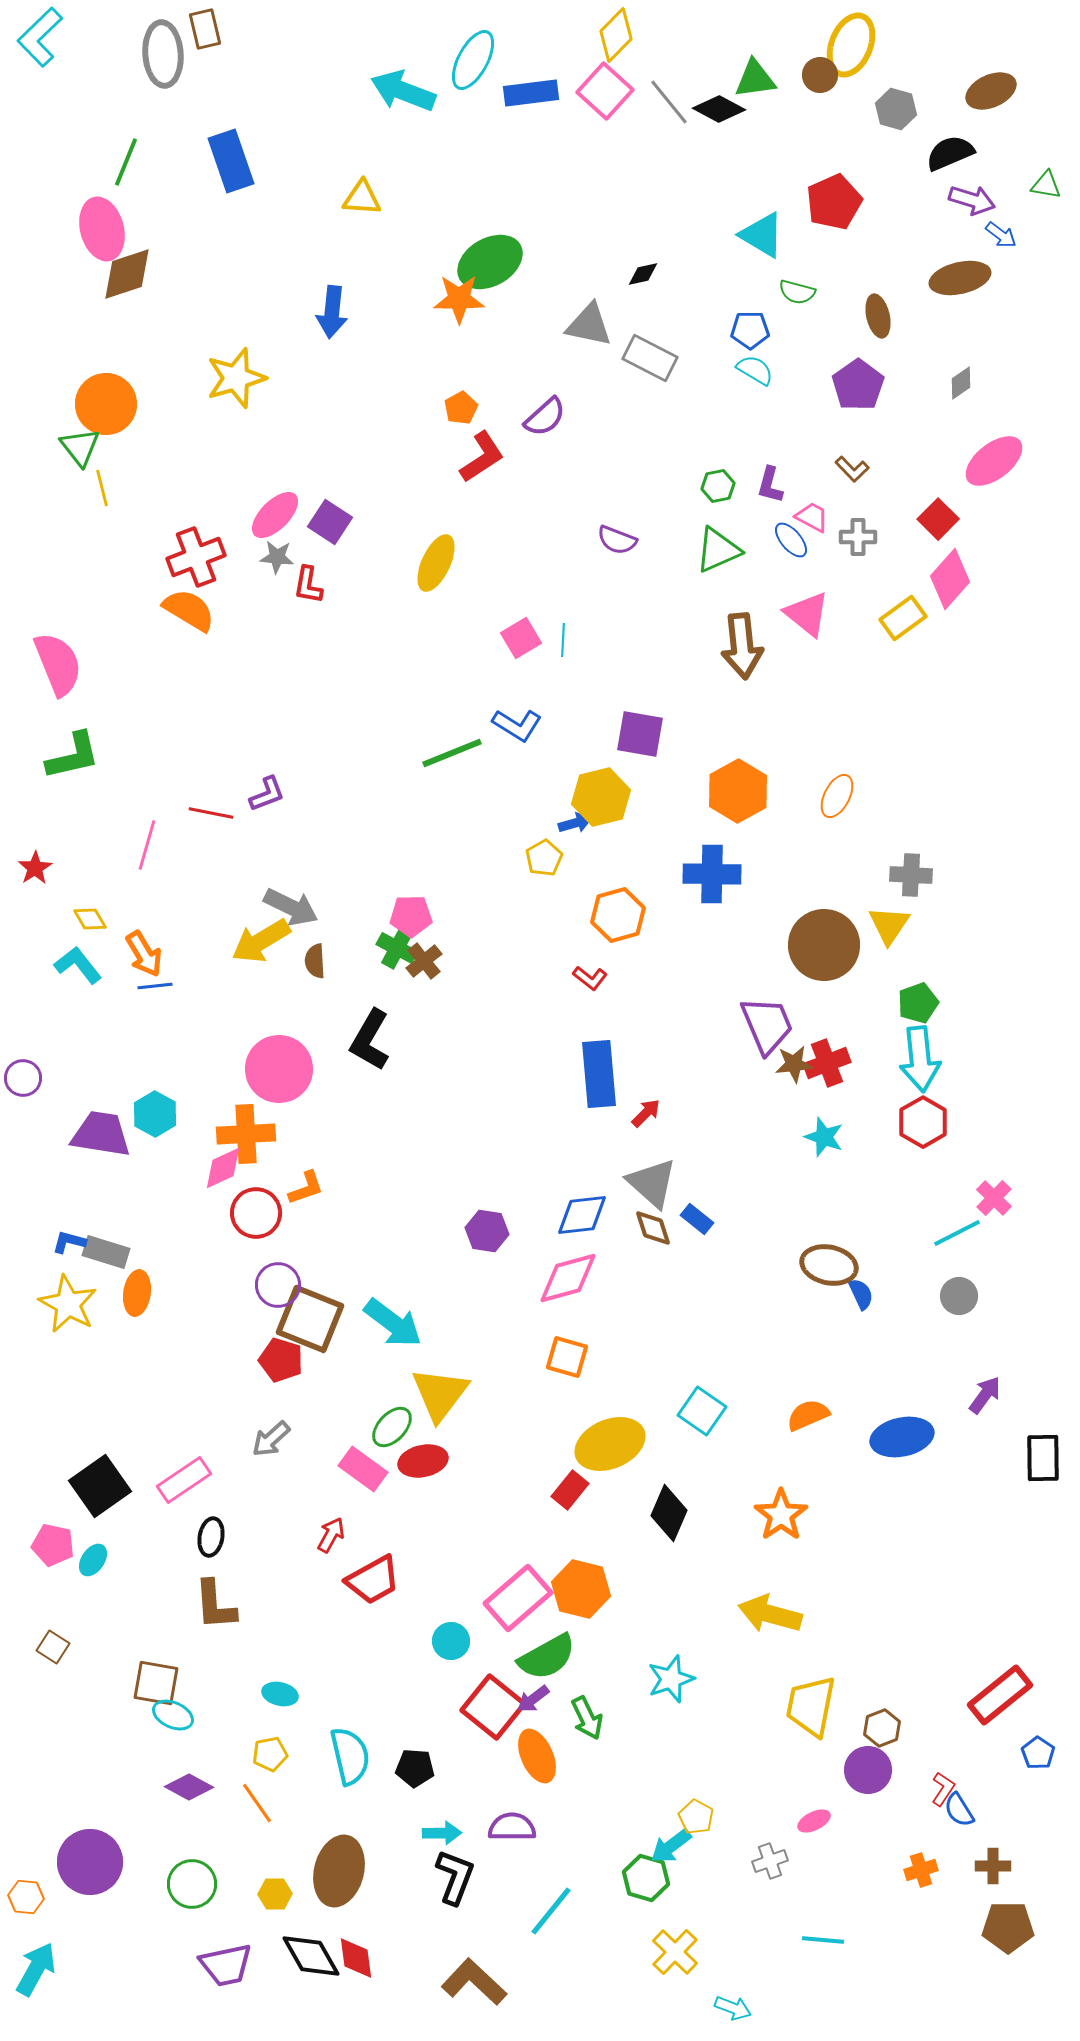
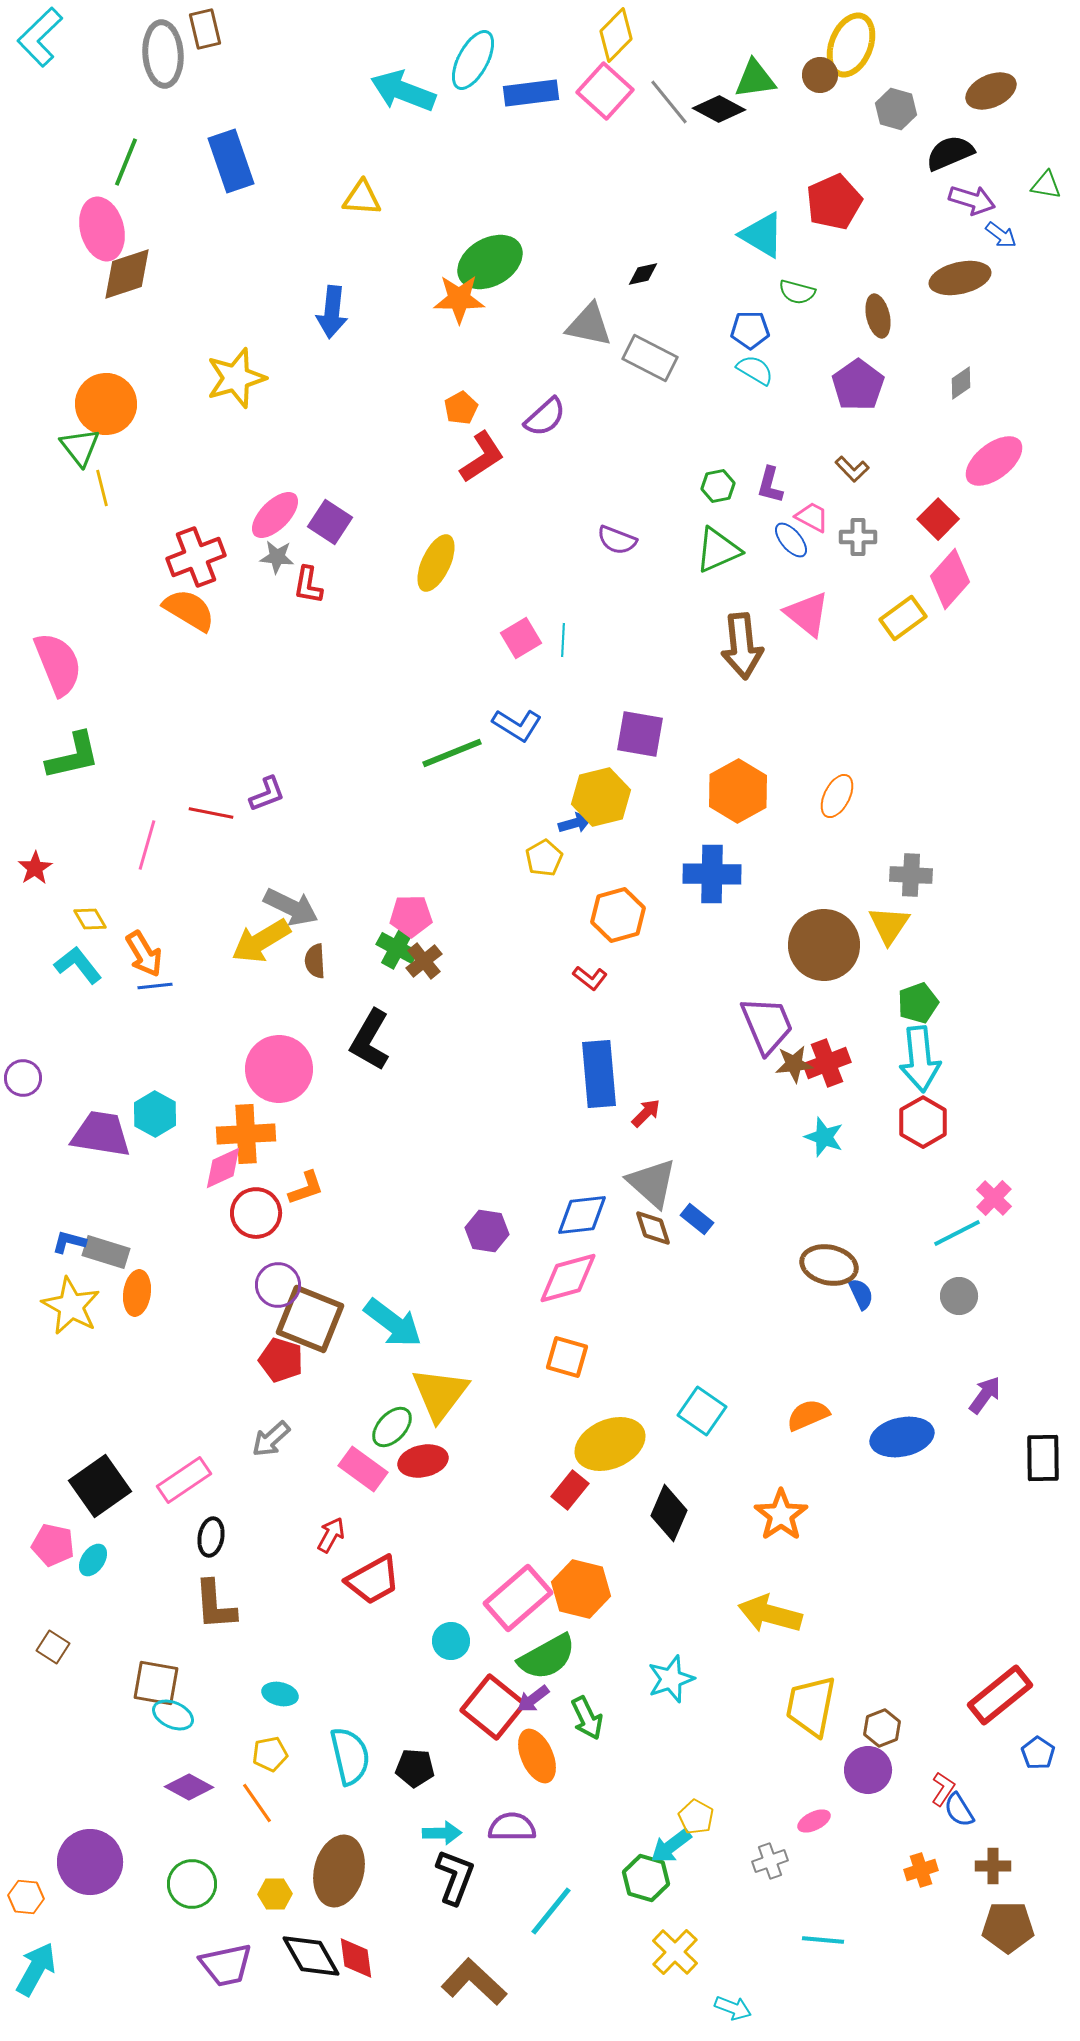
yellow star at (68, 1304): moved 3 px right, 2 px down
